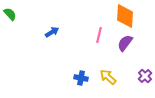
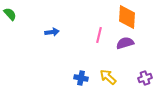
orange diamond: moved 2 px right, 1 px down
blue arrow: rotated 24 degrees clockwise
purple semicircle: rotated 36 degrees clockwise
purple cross: moved 2 px down; rotated 24 degrees clockwise
